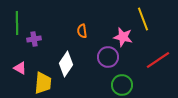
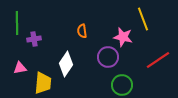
pink triangle: rotated 40 degrees counterclockwise
